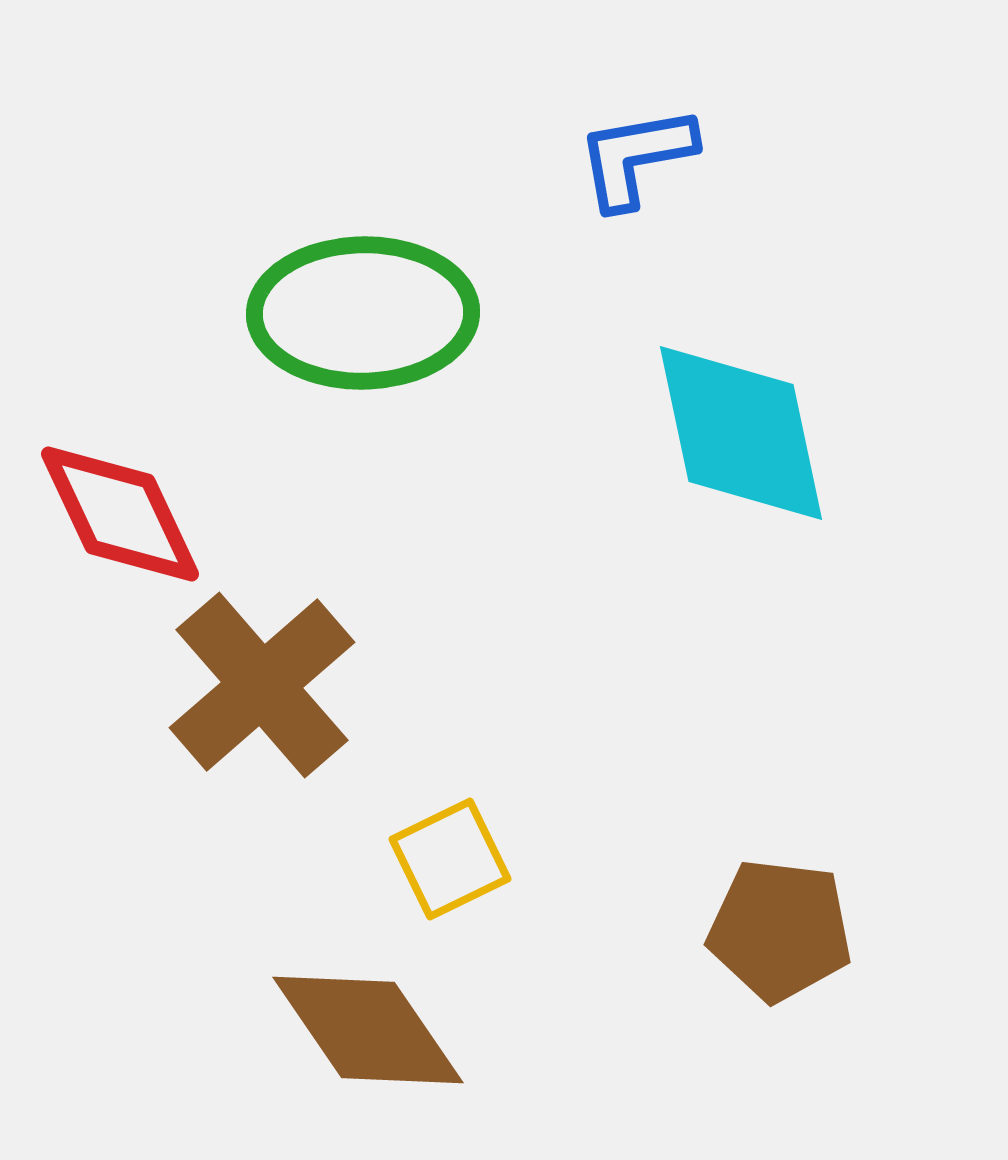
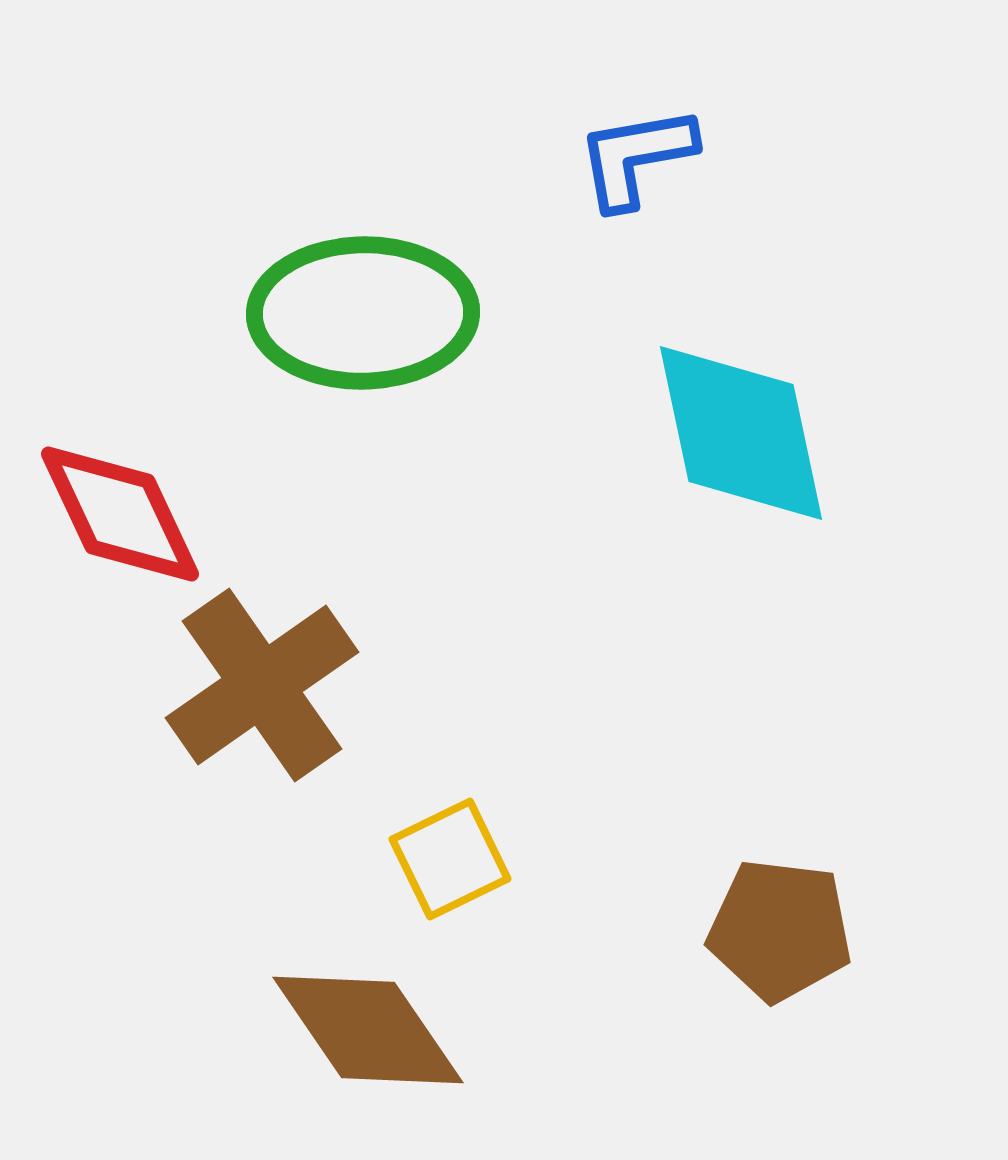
brown cross: rotated 6 degrees clockwise
